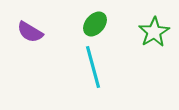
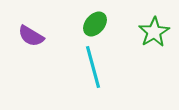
purple semicircle: moved 1 px right, 4 px down
